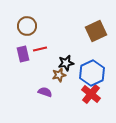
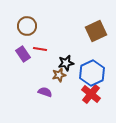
red line: rotated 24 degrees clockwise
purple rectangle: rotated 21 degrees counterclockwise
